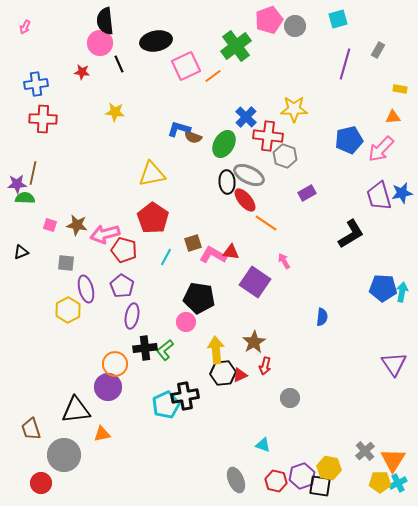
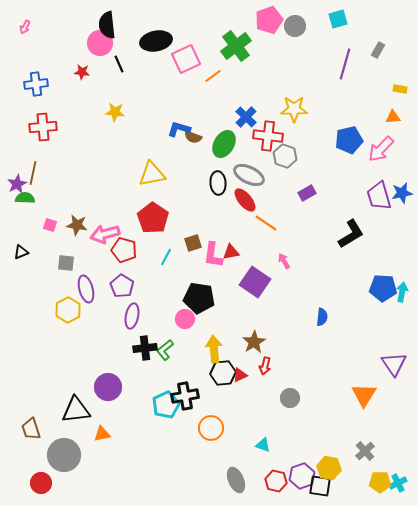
black semicircle at (105, 21): moved 2 px right, 4 px down
pink square at (186, 66): moved 7 px up
red cross at (43, 119): moved 8 px down; rotated 8 degrees counterclockwise
black ellipse at (227, 182): moved 9 px left, 1 px down
purple star at (17, 184): rotated 24 degrees counterclockwise
red triangle at (231, 252): rotated 18 degrees counterclockwise
pink L-shape at (213, 255): rotated 112 degrees counterclockwise
pink circle at (186, 322): moved 1 px left, 3 px up
yellow arrow at (216, 350): moved 2 px left, 1 px up
orange circle at (115, 364): moved 96 px right, 64 px down
orange triangle at (393, 460): moved 29 px left, 65 px up
